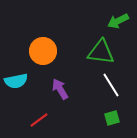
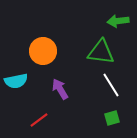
green arrow: rotated 20 degrees clockwise
